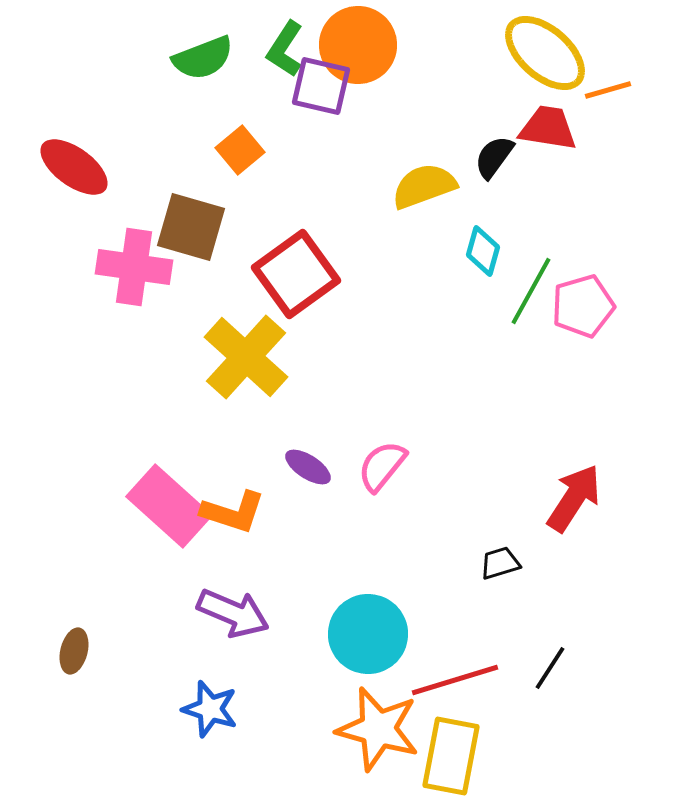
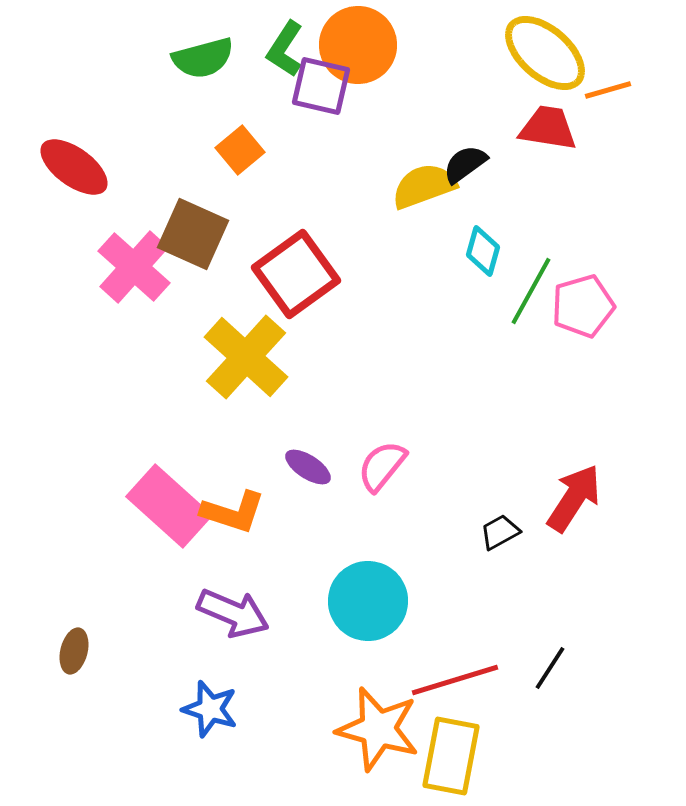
green semicircle: rotated 6 degrees clockwise
black semicircle: moved 29 px left, 7 px down; rotated 18 degrees clockwise
brown square: moved 2 px right, 7 px down; rotated 8 degrees clockwise
pink cross: rotated 34 degrees clockwise
black trapezoid: moved 31 px up; rotated 12 degrees counterclockwise
cyan circle: moved 33 px up
